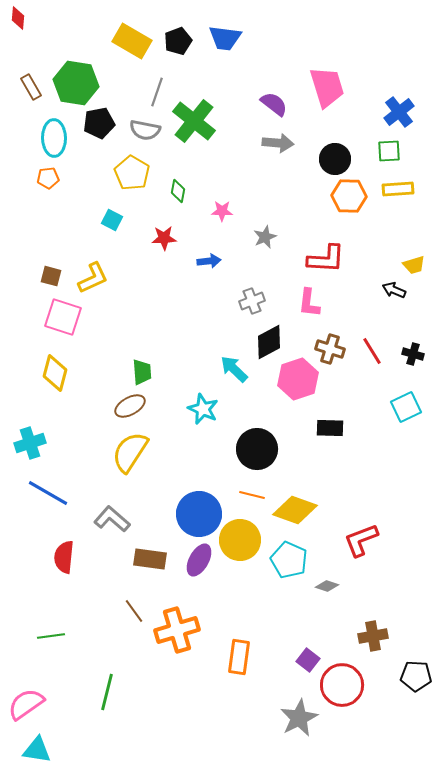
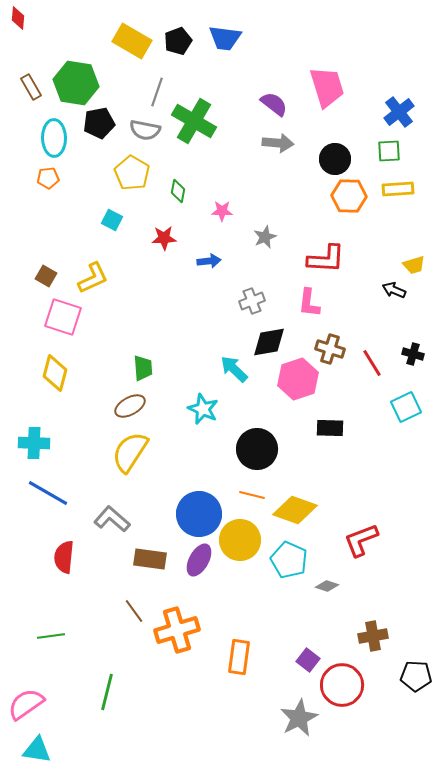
green cross at (194, 121): rotated 9 degrees counterclockwise
brown square at (51, 276): moved 5 px left; rotated 15 degrees clockwise
black diamond at (269, 342): rotated 18 degrees clockwise
red line at (372, 351): moved 12 px down
green trapezoid at (142, 372): moved 1 px right, 4 px up
cyan cross at (30, 443): moved 4 px right; rotated 20 degrees clockwise
